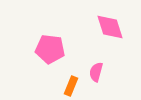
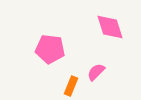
pink semicircle: rotated 30 degrees clockwise
